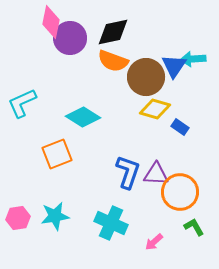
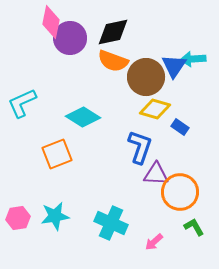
blue L-shape: moved 12 px right, 25 px up
